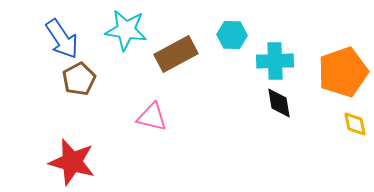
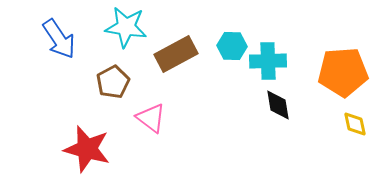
cyan star: moved 3 px up
cyan hexagon: moved 11 px down
blue arrow: moved 3 px left
cyan cross: moved 7 px left
orange pentagon: rotated 15 degrees clockwise
brown pentagon: moved 34 px right, 3 px down
black diamond: moved 1 px left, 2 px down
pink triangle: moved 1 px left, 1 px down; rotated 24 degrees clockwise
red star: moved 15 px right, 13 px up
